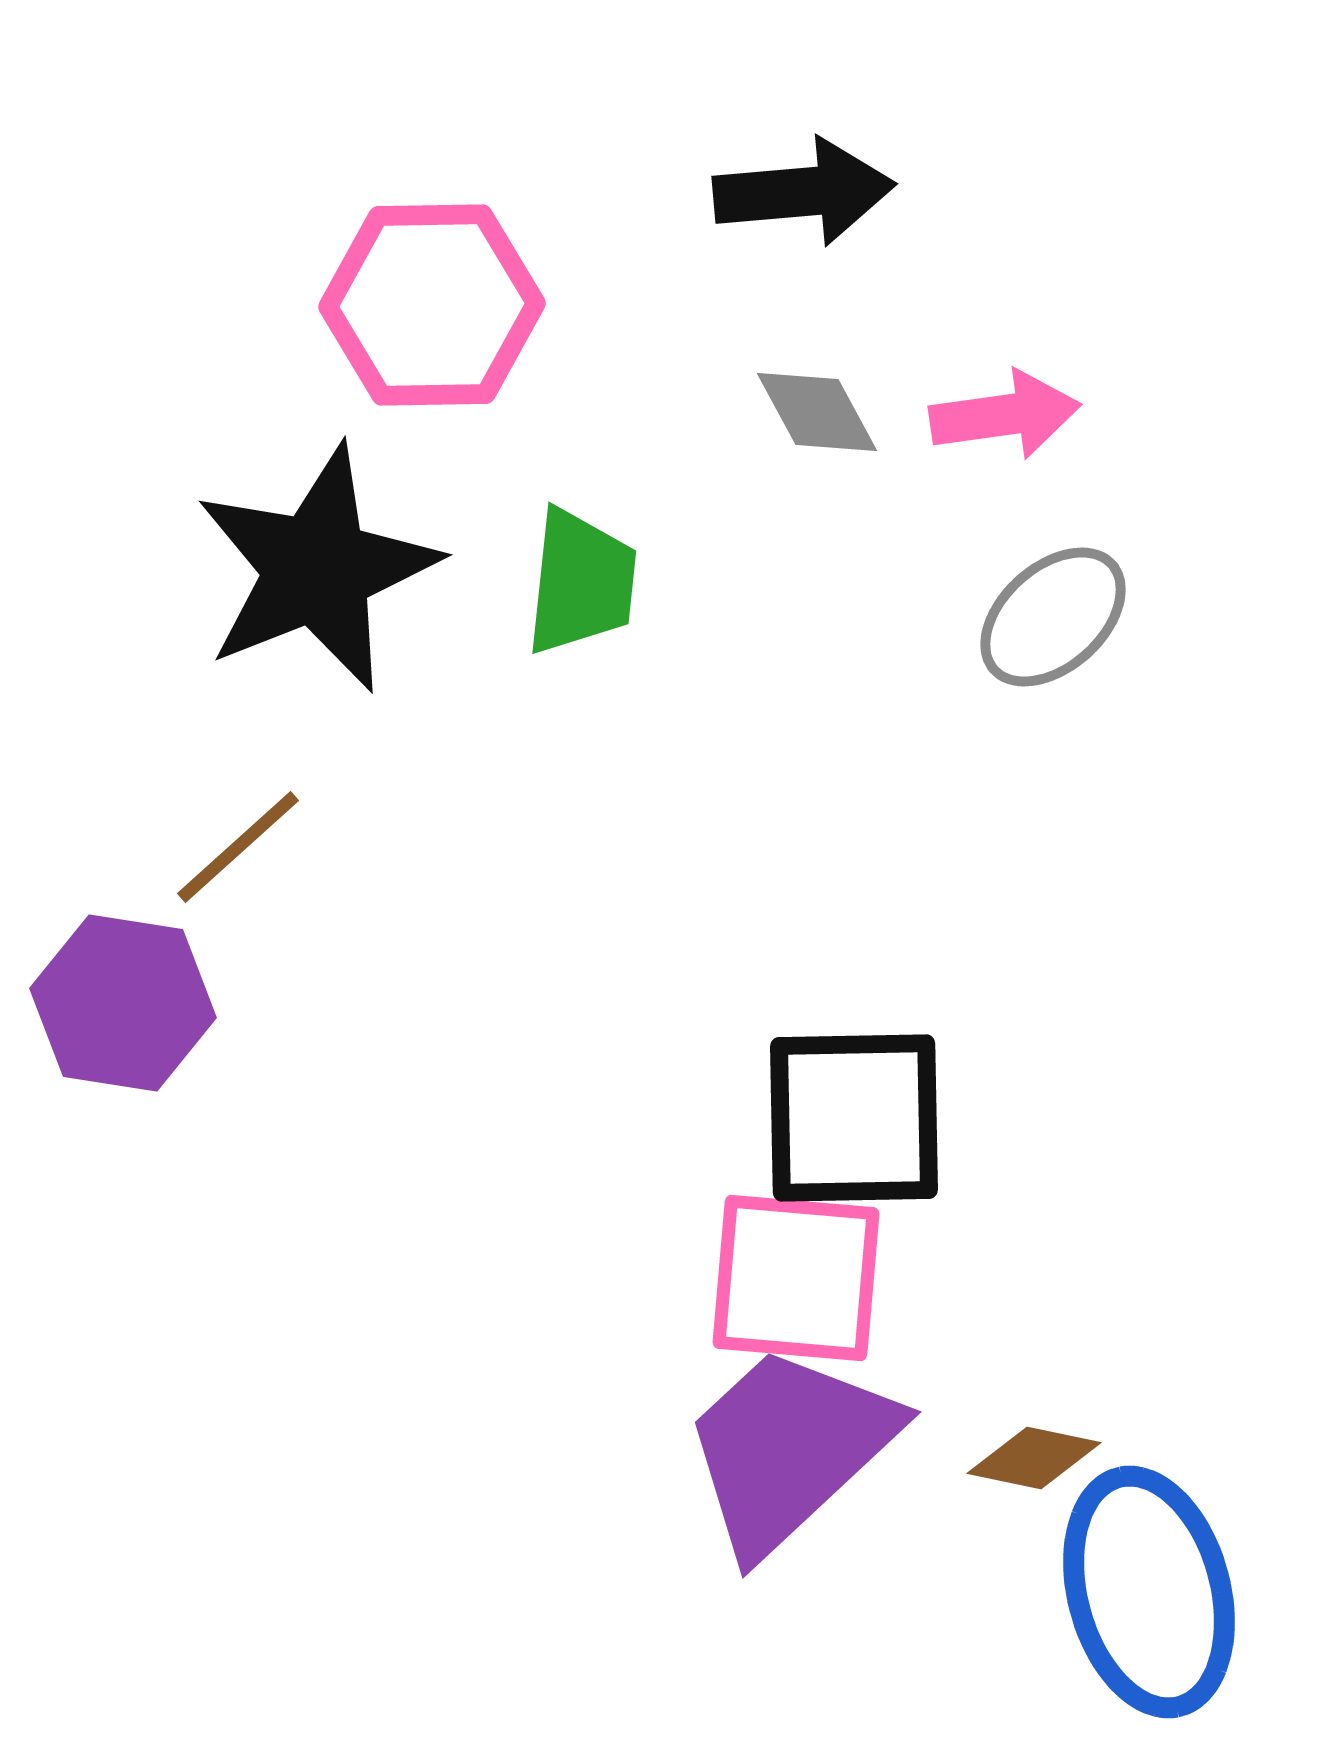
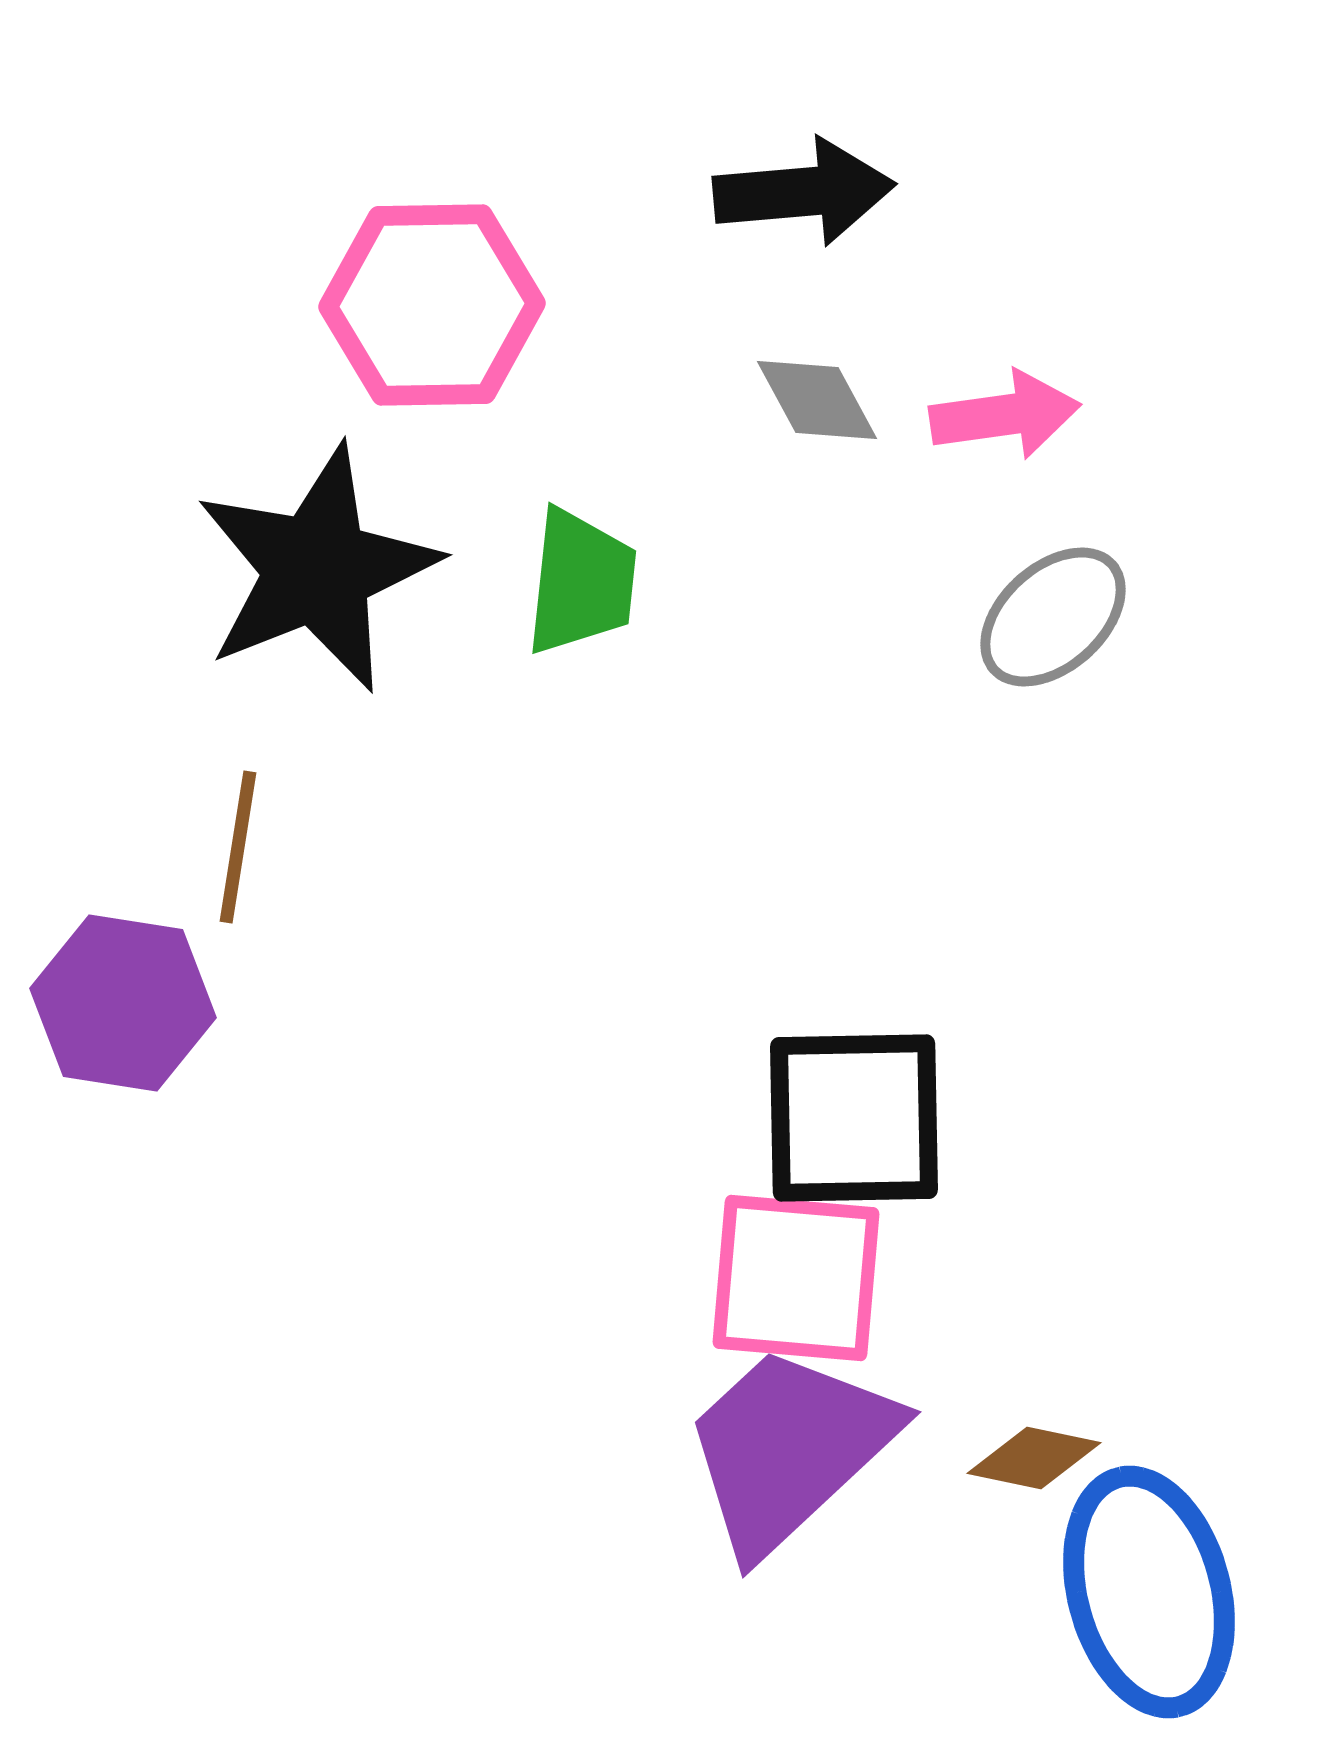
gray diamond: moved 12 px up
brown line: rotated 39 degrees counterclockwise
